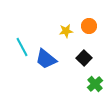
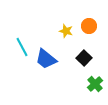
yellow star: rotated 24 degrees clockwise
